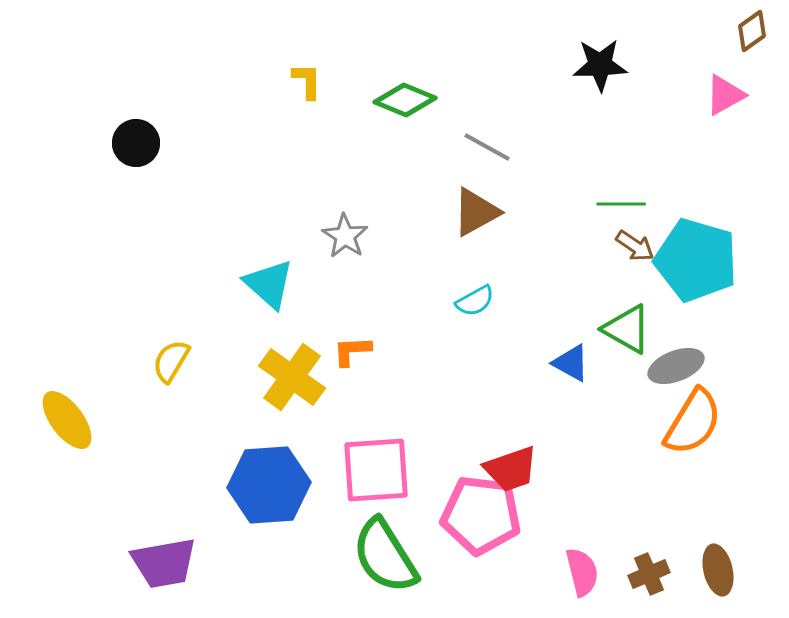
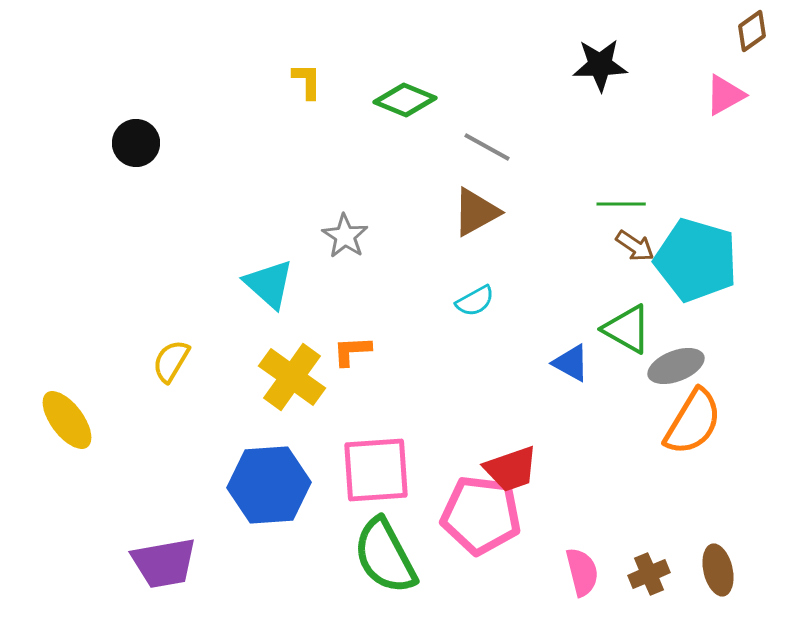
green semicircle: rotated 4 degrees clockwise
